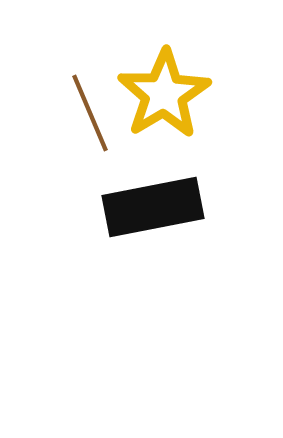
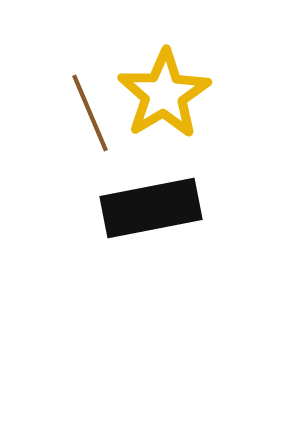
black rectangle: moved 2 px left, 1 px down
